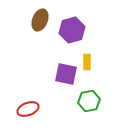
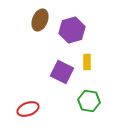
purple square: moved 4 px left, 2 px up; rotated 15 degrees clockwise
green hexagon: rotated 20 degrees clockwise
